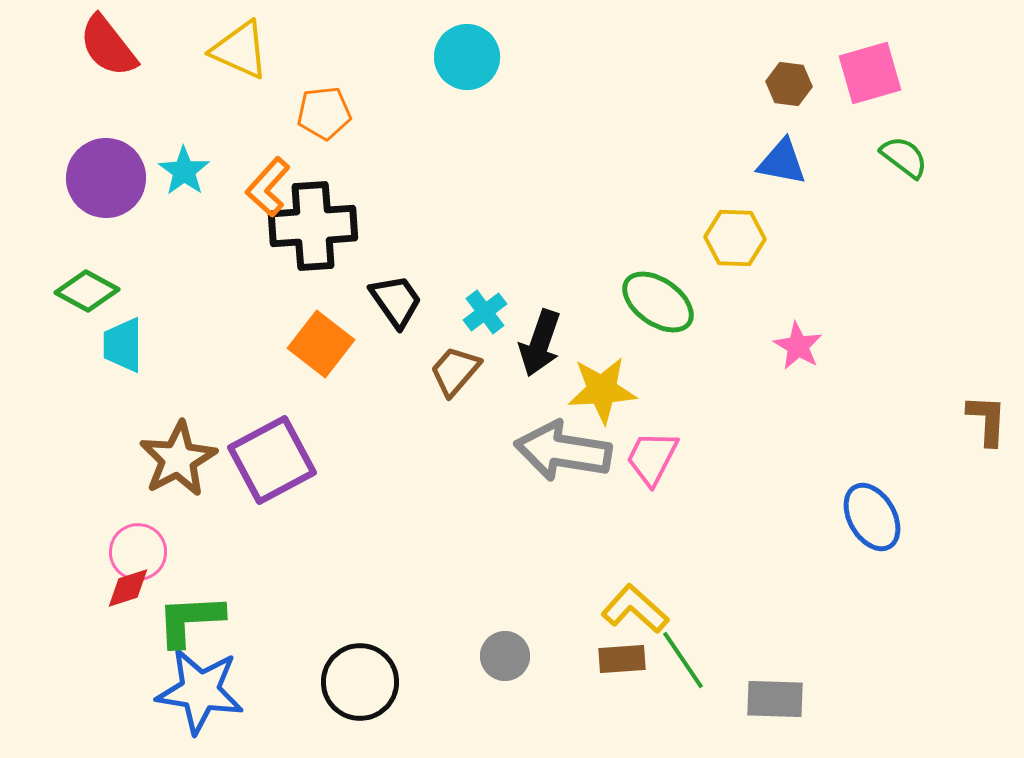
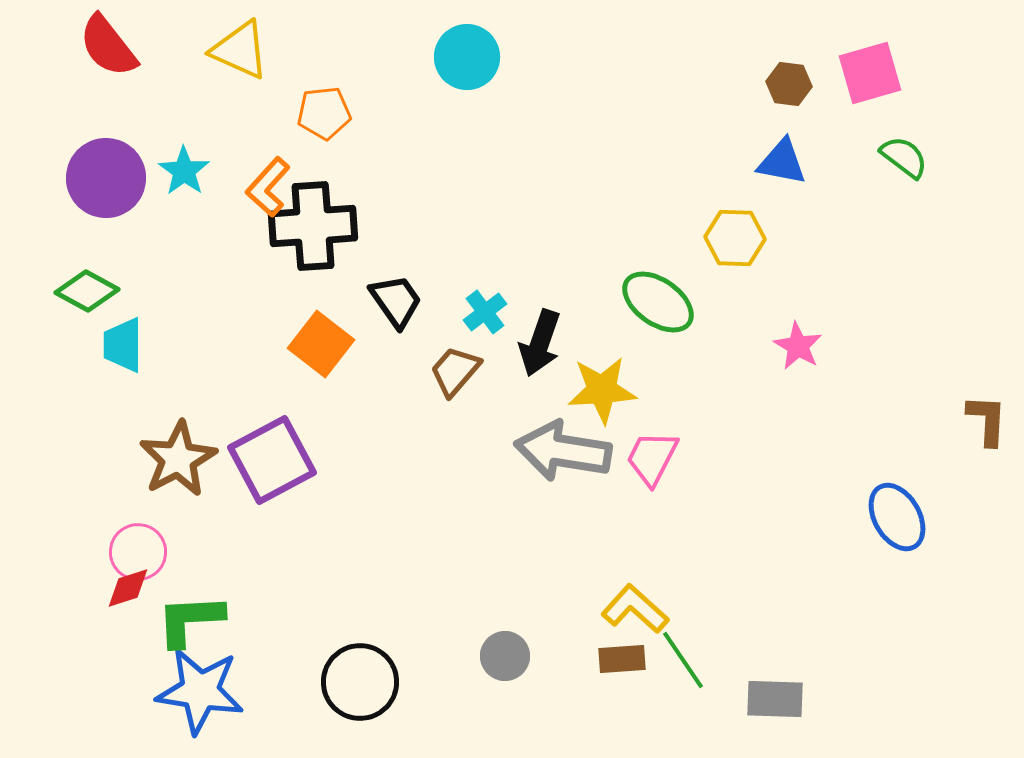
blue ellipse: moved 25 px right
